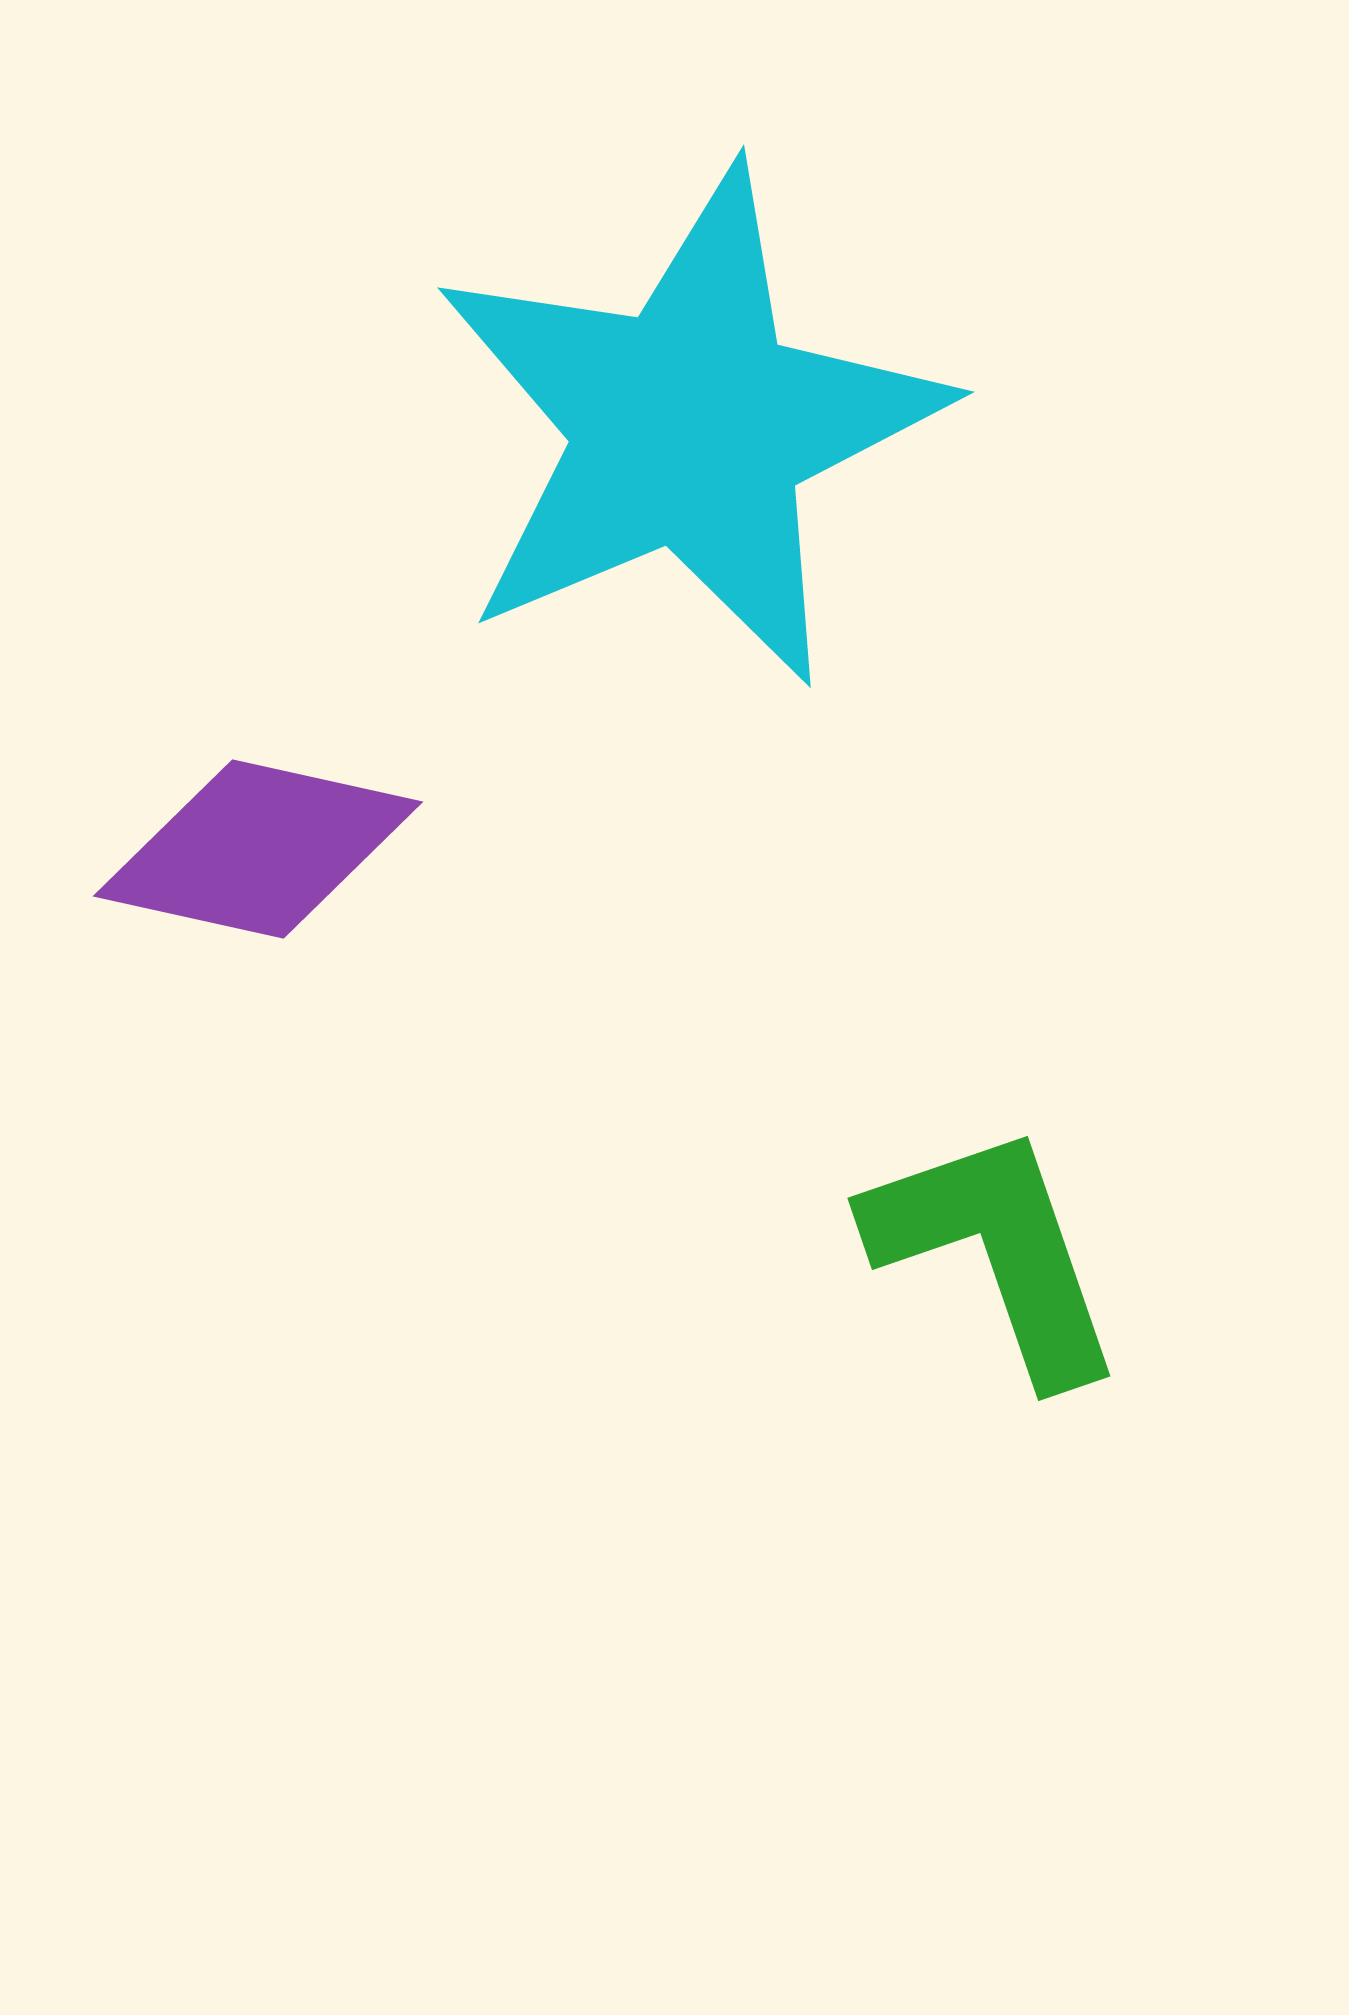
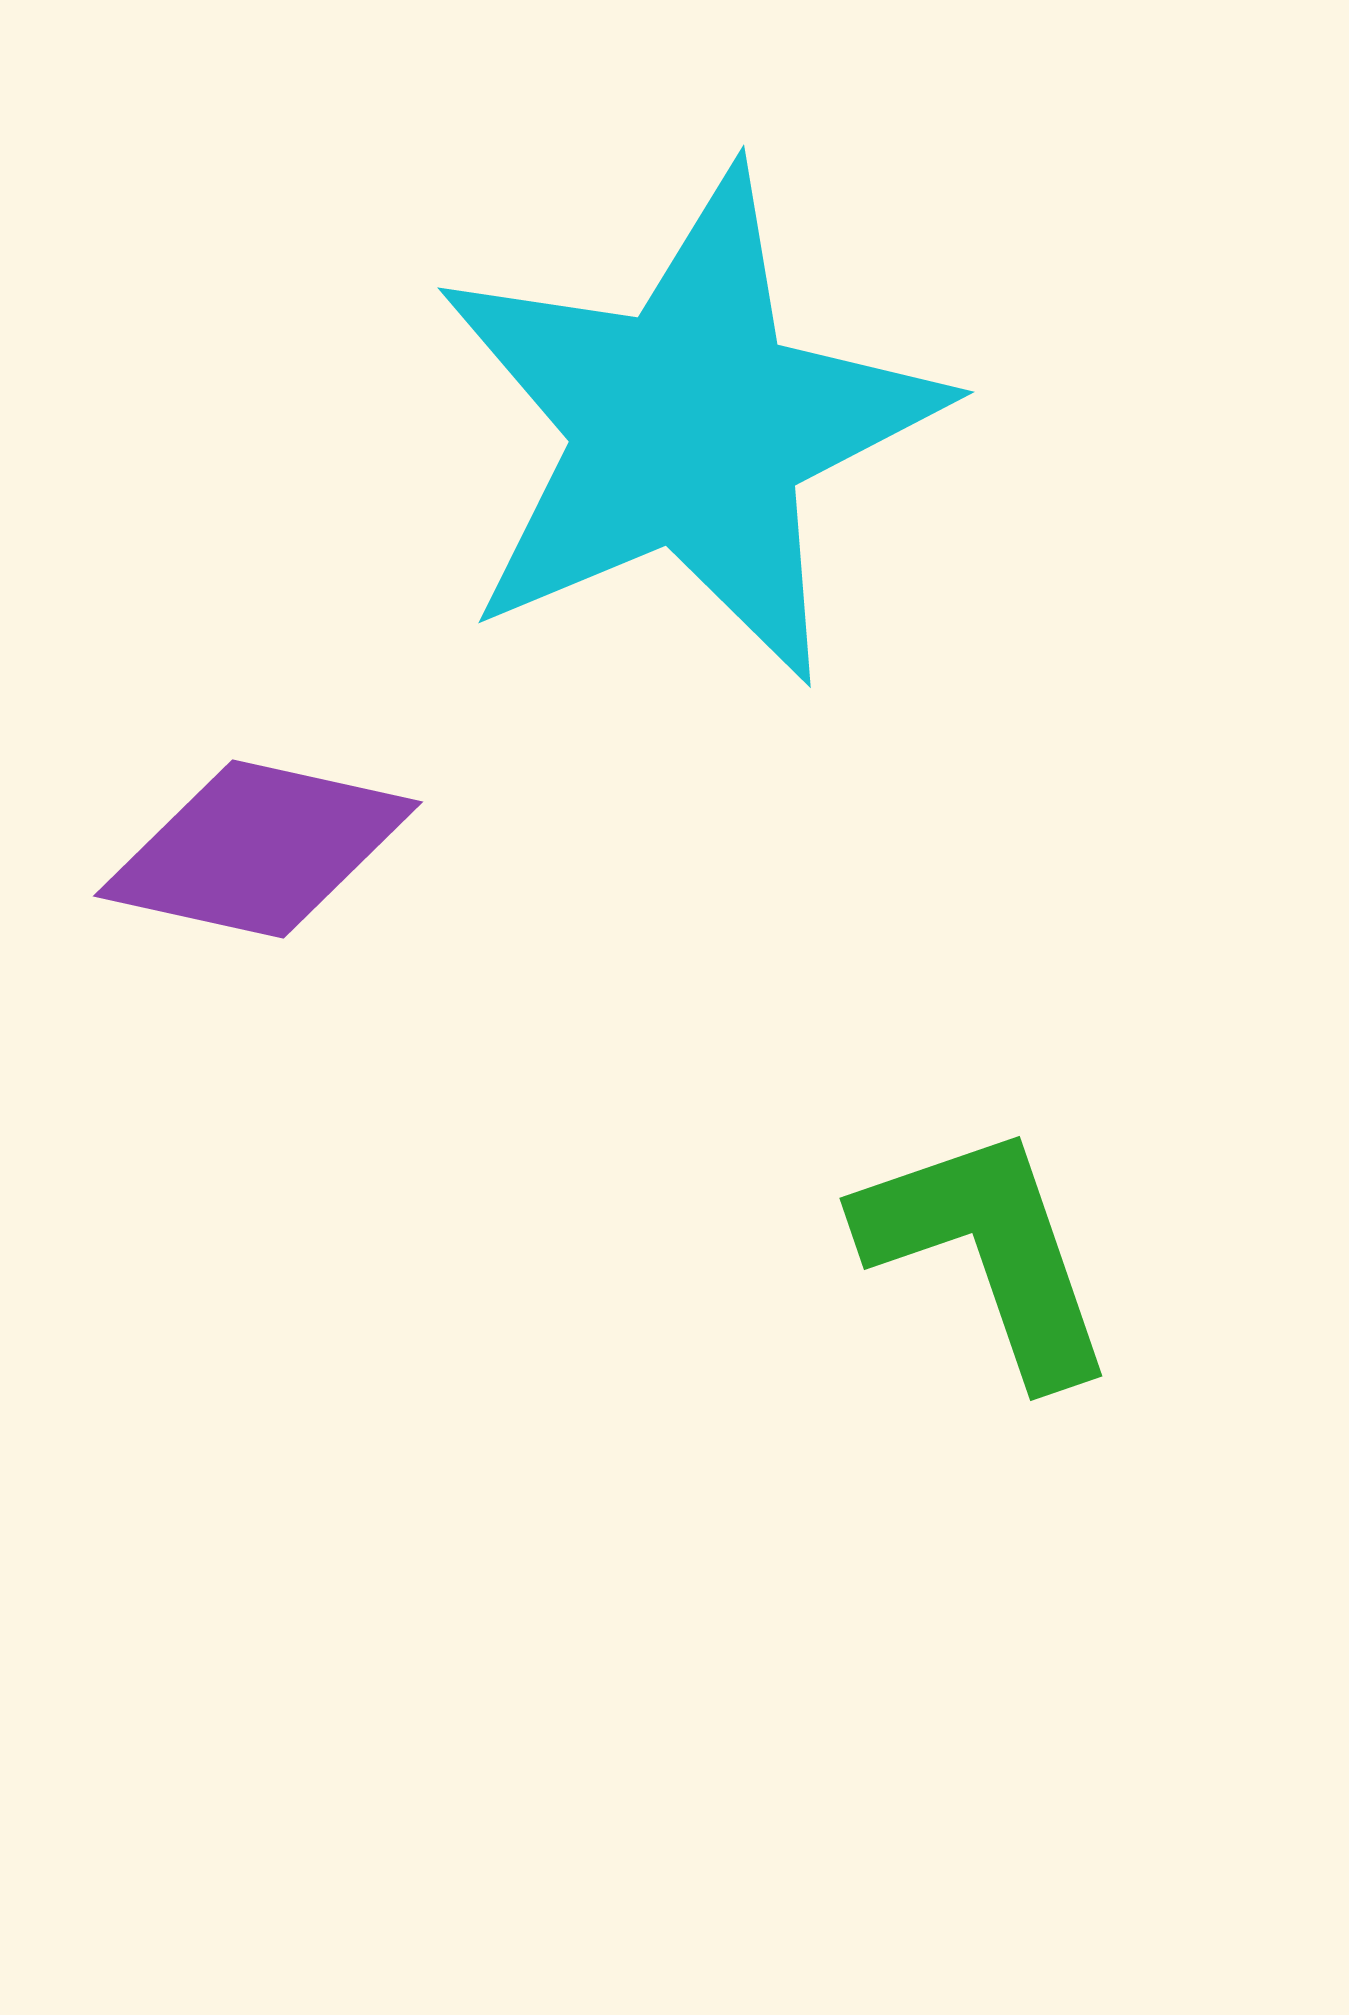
green L-shape: moved 8 px left
